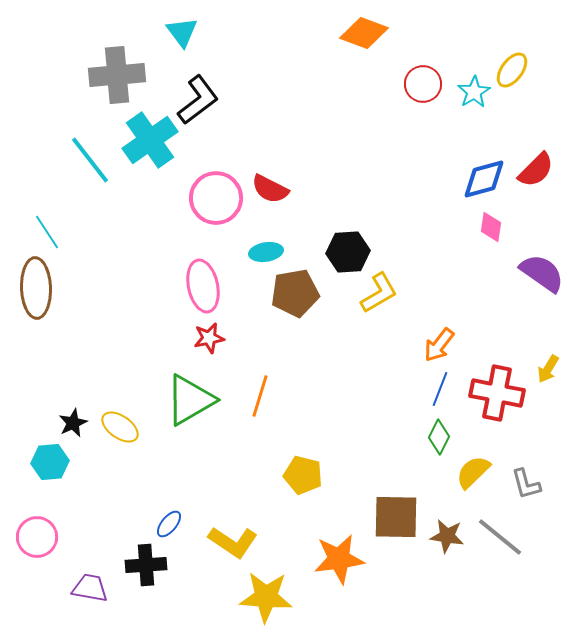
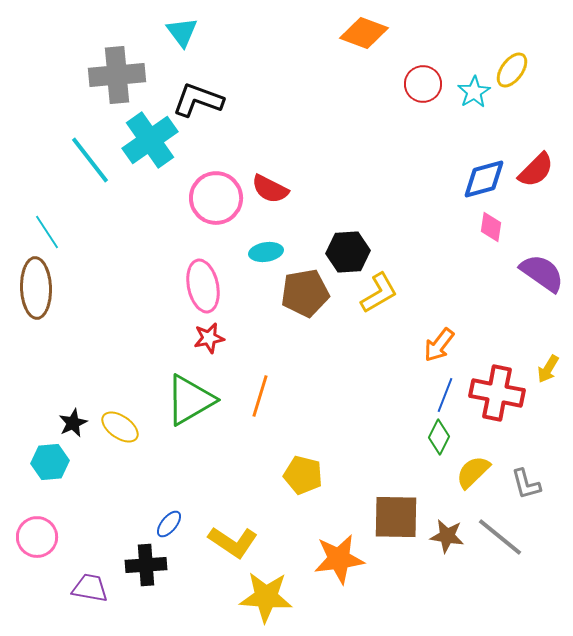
black L-shape at (198, 100): rotated 123 degrees counterclockwise
brown pentagon at (295, 293): moved 10 px right
blue line at (440, 389): moved 5 px right, 6 px down
